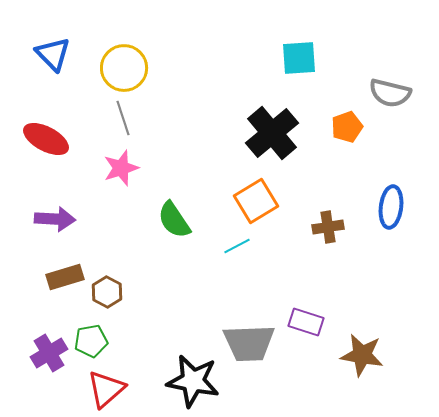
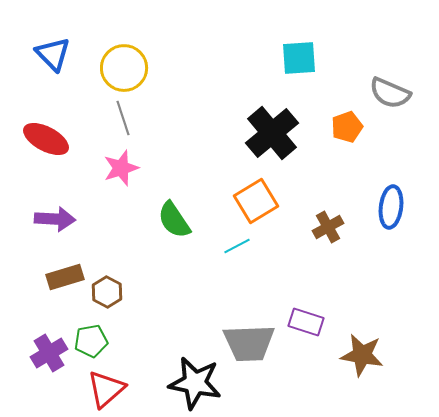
gray semicircle: rotated 9 degrees clockwise
brown cross: rotated 20 degrees counterclockwise
black star: moved 2 px right, 2 px down
